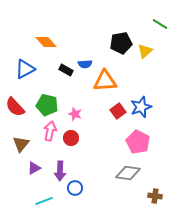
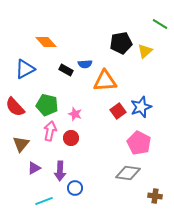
pink pentagon: moved 1 px right, 1 px down
